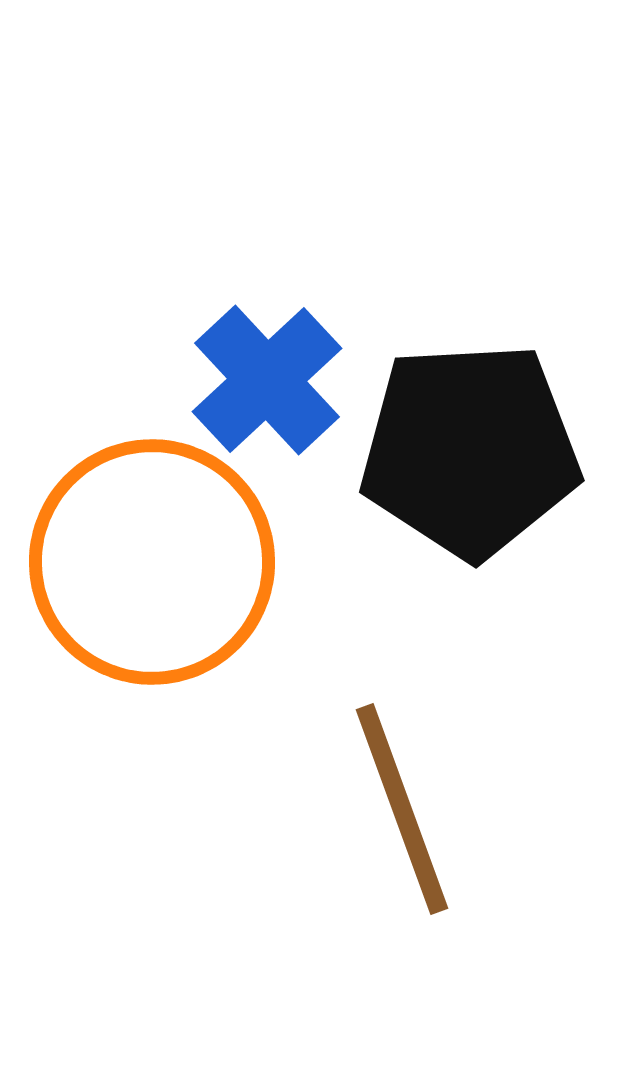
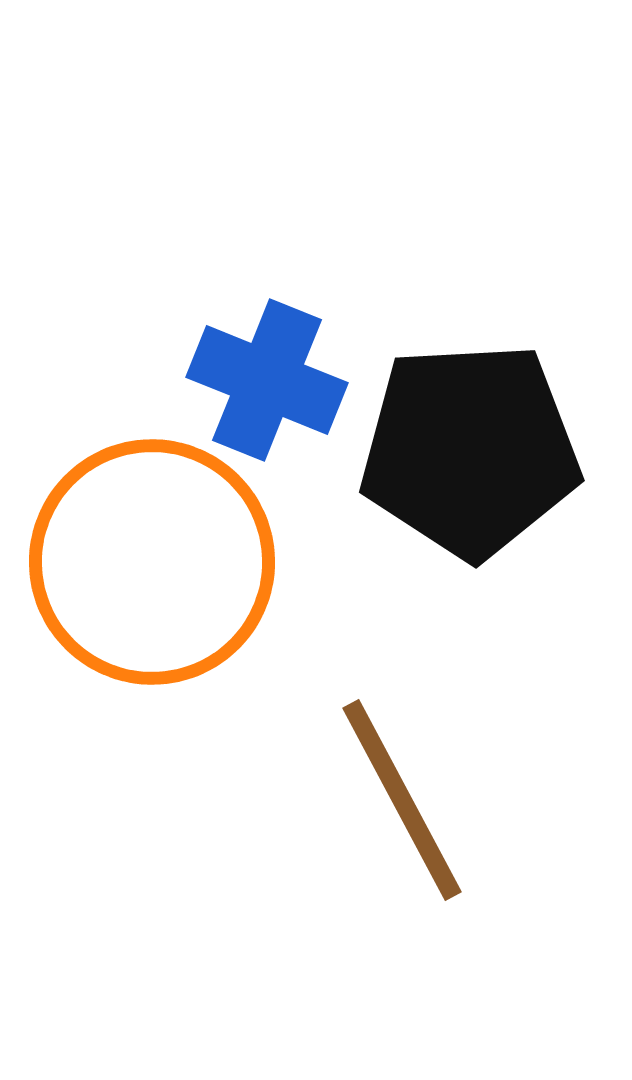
blue cross: rotated 25 degrees counterclockwise
brown line: moved 9 px up; rotated 8 degrees counterclockwise
